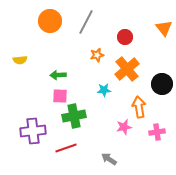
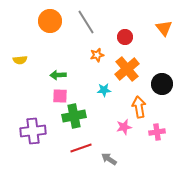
gray line: rotated 60 degrees counterclockwise
red line: moved 15 px right
